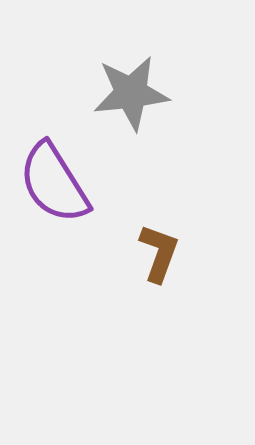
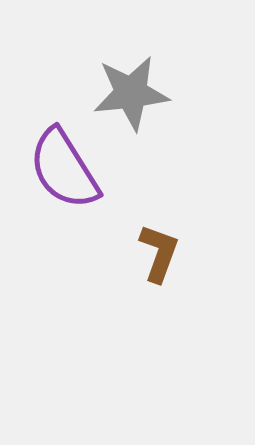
purple semicircle: moved 10 px right, 14 px up
